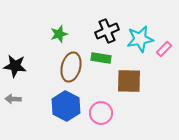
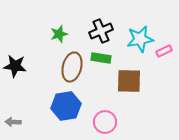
black cross: moved 6 px left
pink rectangle: moved 2 px down; rotated 21 degrees clockwise
brown ellipse: moved 1 px right
gray arrow: moved 23 px down
blue hexagon: rotated 24 degrees clockwise
pink circle: moved 4 px right, 9 px down
